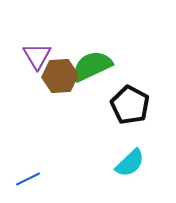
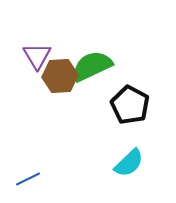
cyan semicircle: moved 1 px left
